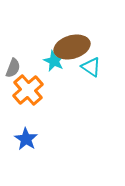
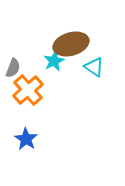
brown ellipse: moved 1 px left, 3 px up
cyan star: rotated 20 degrees clockwise
cyan triangle: moved 3 px right
